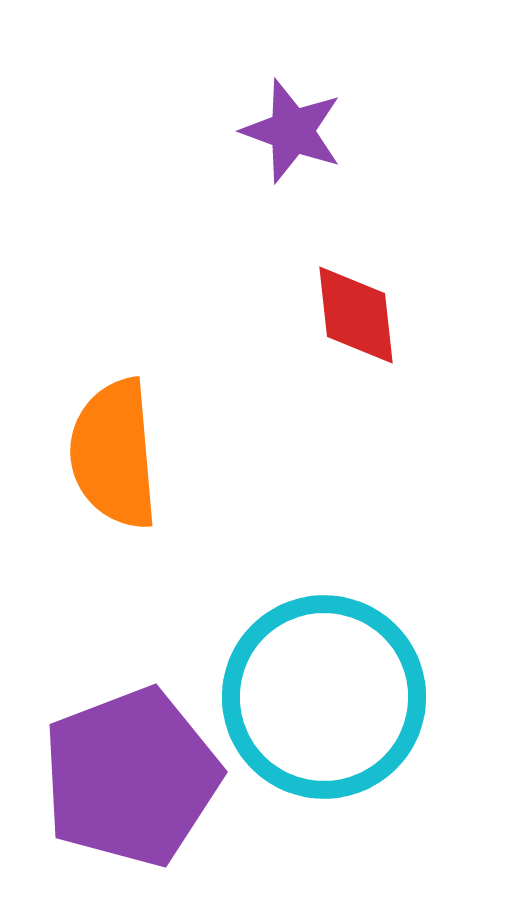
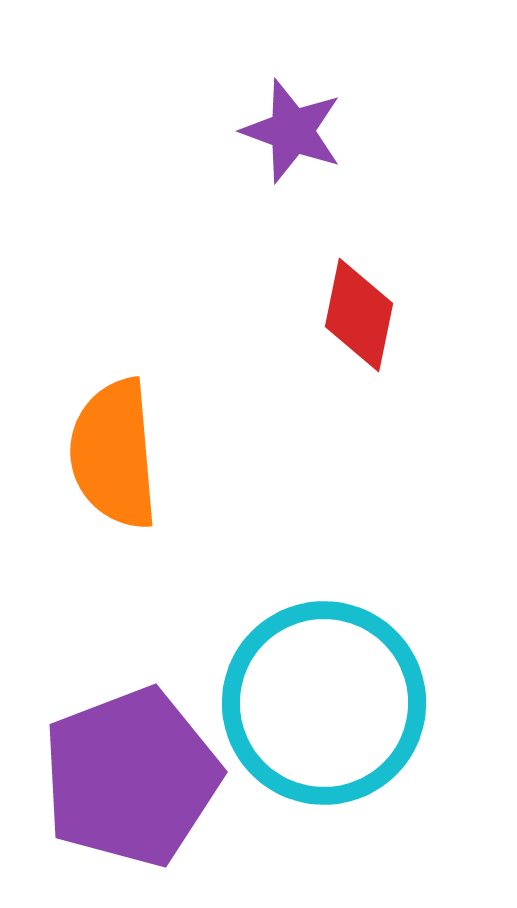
red diamond: moved 3 px right; rotated 18 degrees clockwise
cyan circle: moved 6 px down
